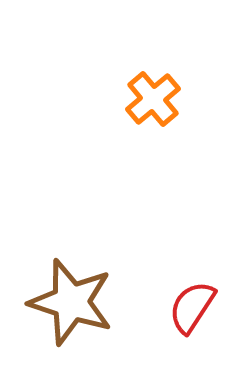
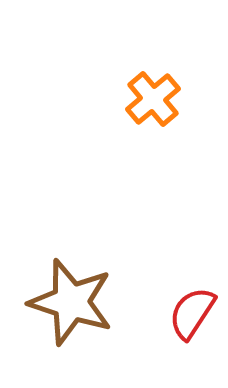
red semicircle: moved 6 px down
